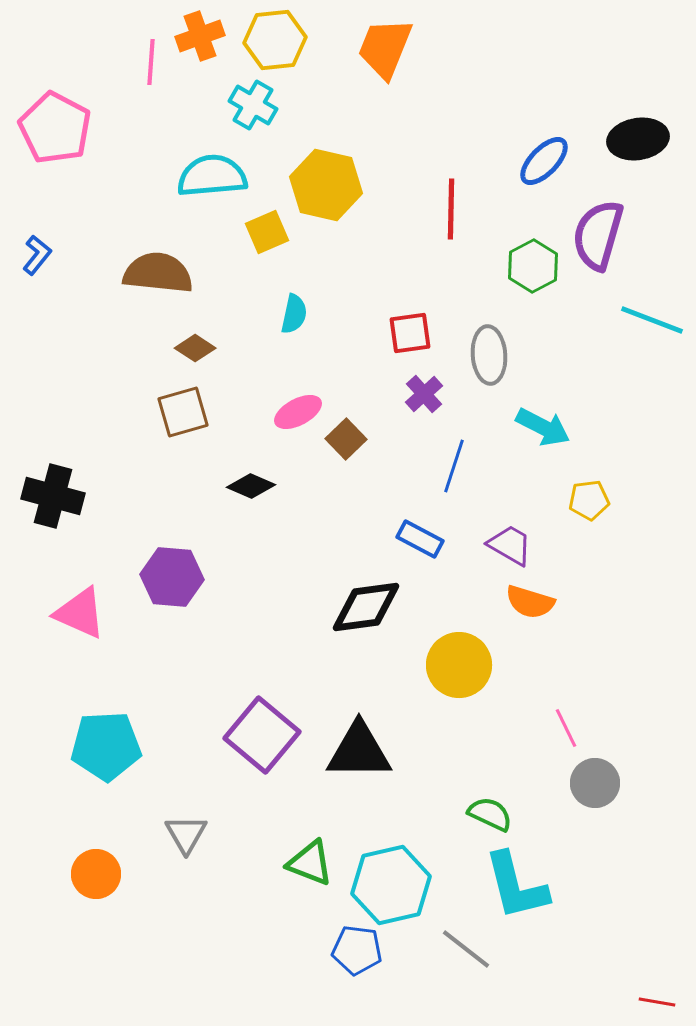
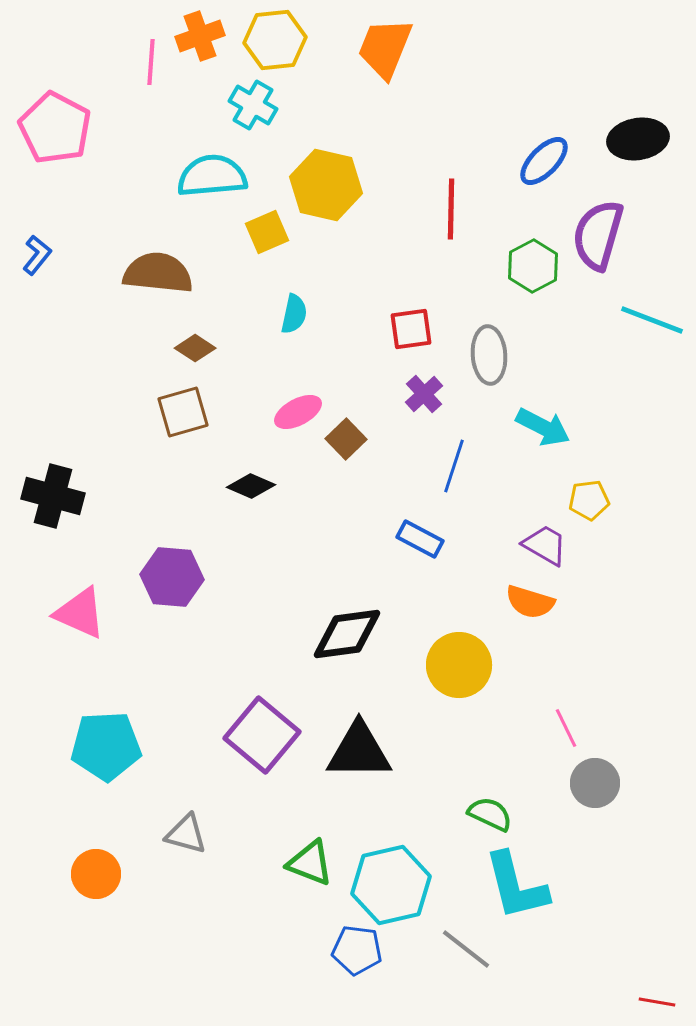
red square at (410, 333): moved 1 px right, 4 px up
purple trapezoid at (510, 545): moved 35 px right
black diamond at (366, 607): moved 19 px left, 27 px down
gray triangle at (186, 834): rotated 45 degrees counterclockwise
